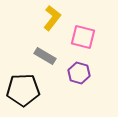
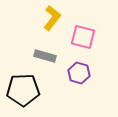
gray rectangle: rotated 15 degrees counterclockwise
